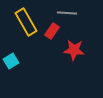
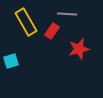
gray line: moved 1 px down
red star: moved 5 px right, 1 px up; rotated 20 degrees counterclockwise
cyan square: rotated 14 degrees clockwise
